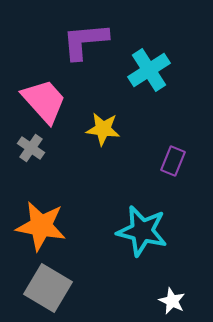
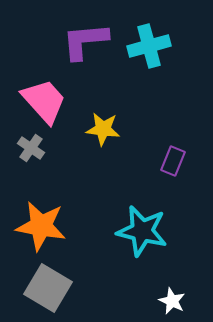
cyan cross: moved 24 px up; rotated 18 degrees clockwise
